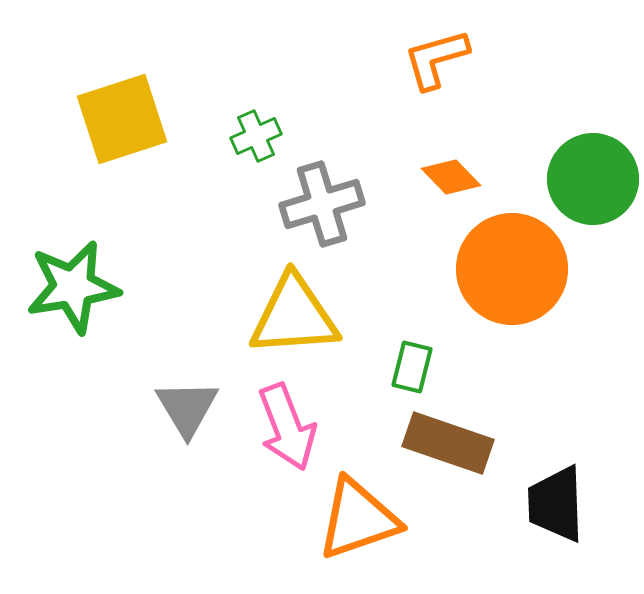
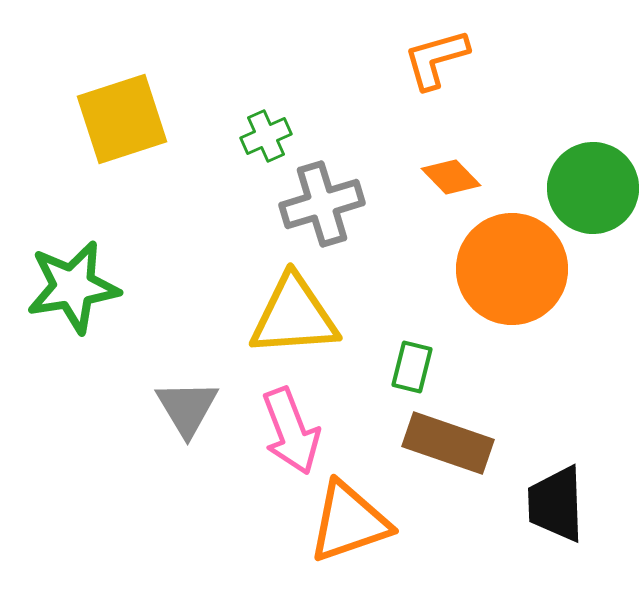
green cross: moved 10 px right
green circle: moved 9 px down
pink arrow: moved 4 px right, 4 px down
orange triangle: moved 9 px left, 3 px down
